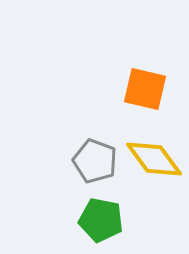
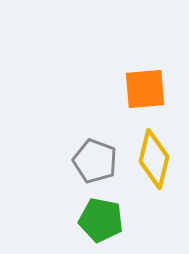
orange square: rotated 18 degrees counterclockwise
yellow diamond: rotated 50 degrees clockwise
